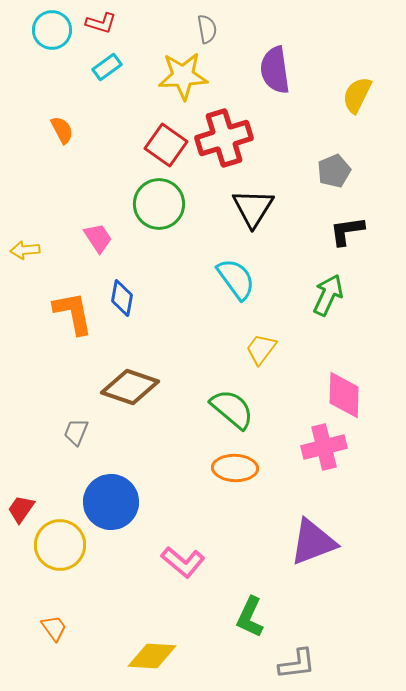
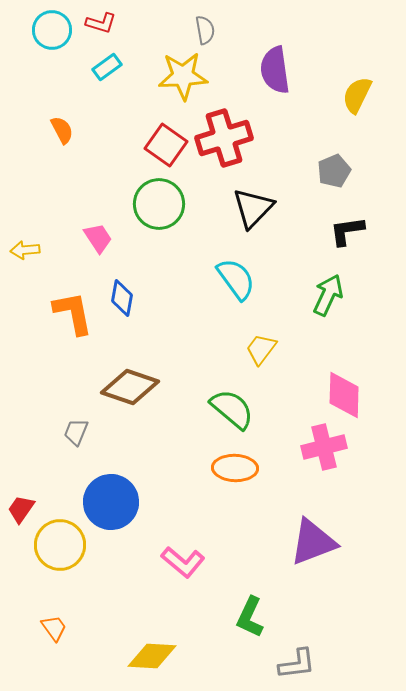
gray semicircle: moved 2 px left, 1 px down
black triangle: rotated 12 degrees clockwise
